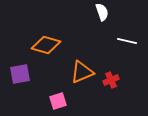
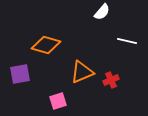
white semicircle: rotated 60 degrees clockwise
